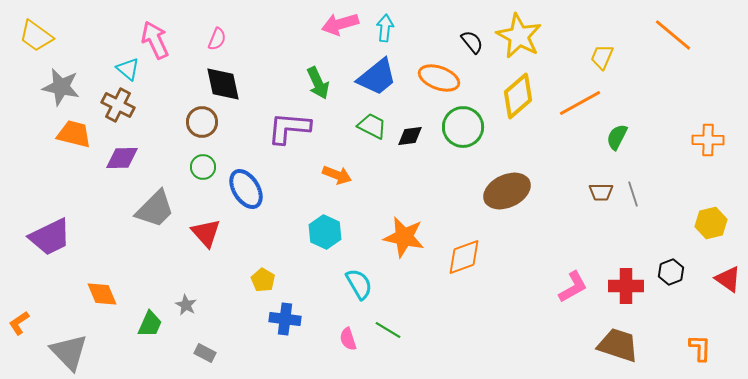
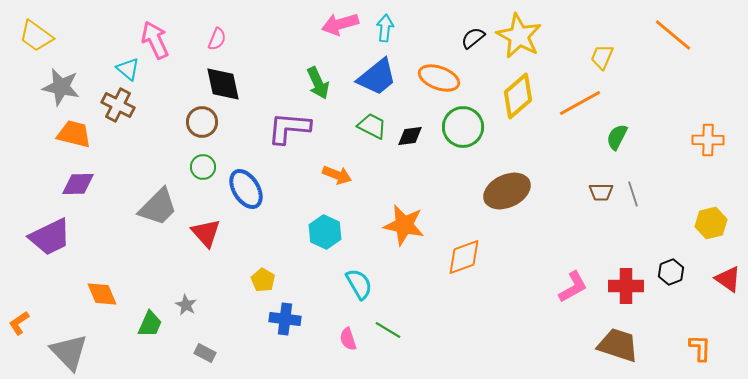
black semicircle at (472, 42): moved 1 px right, 4 px up; rotated 90 degrees counterclockwise
purple diamond at (122, 158): moved 44 px left, 26 px down
gray trapezoid at (155, 209): moved 3 px right, 2 px up
orange star at (404, 237): moved 12 px up
